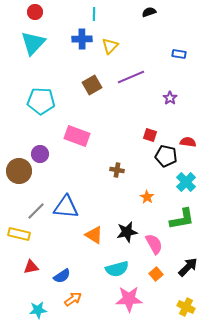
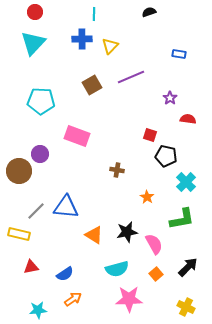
red semicircle: moved 23 px up
blue semicircle: moved 3 px right, 2 px up
